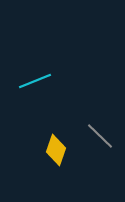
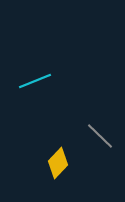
yellow diamond: moved 2 px right, 13 px down; rotated 24 degrees clockwise
